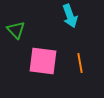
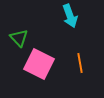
green triangle: moved 3 px right, 8 px down
pink square: moved 4 px left, 3 px down; rotated 20 degrees clockwise
